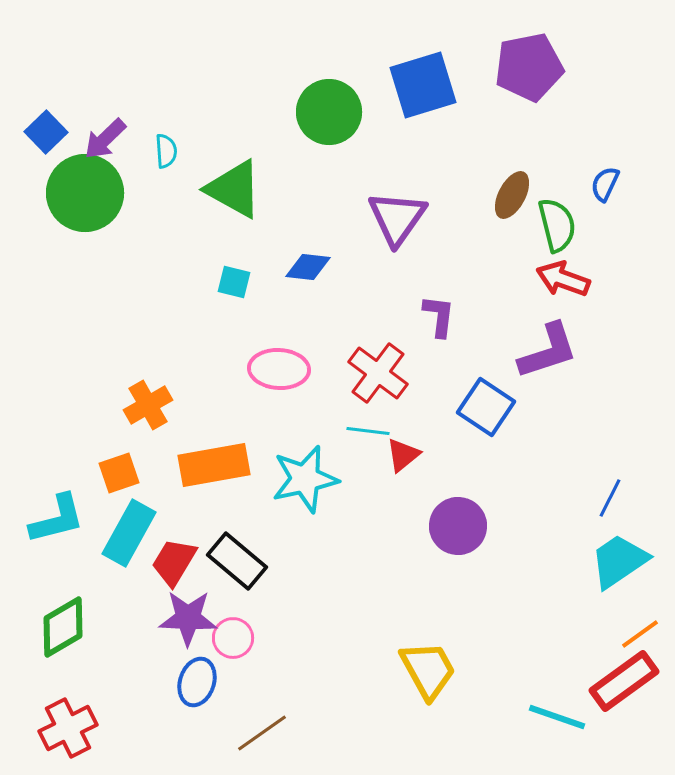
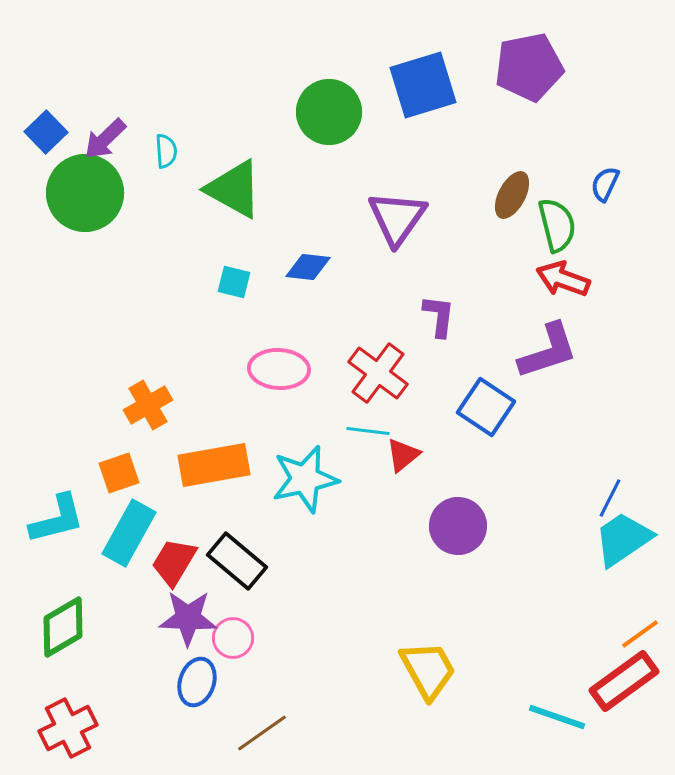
cyan trapezoid at (619, 561): moved 4 px right, 22 px up
